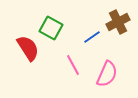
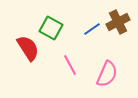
blue line: moved 8 px up
pink line: moved 3 px left
